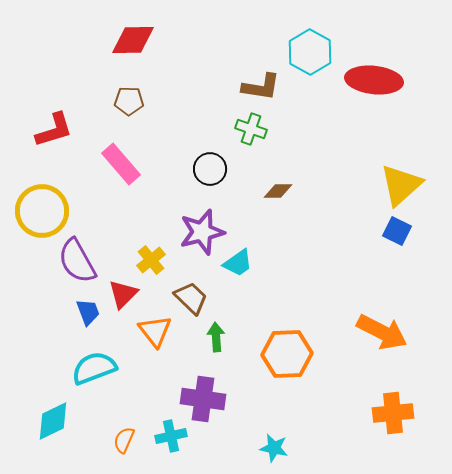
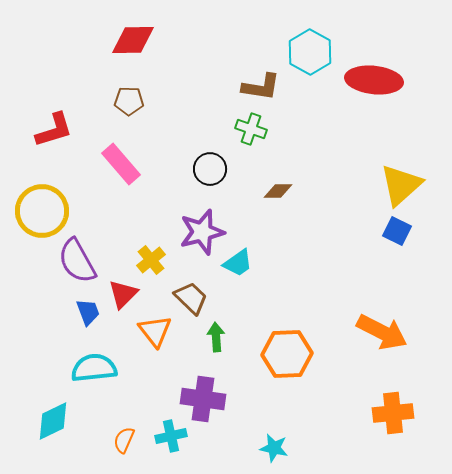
cyan semicircle: rotated 15 degrees clockwise
